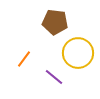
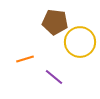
yellow circle: moved 2 px right, 11 px up
orange line: moved 1 px right; rotated 36 degrees clockwise
